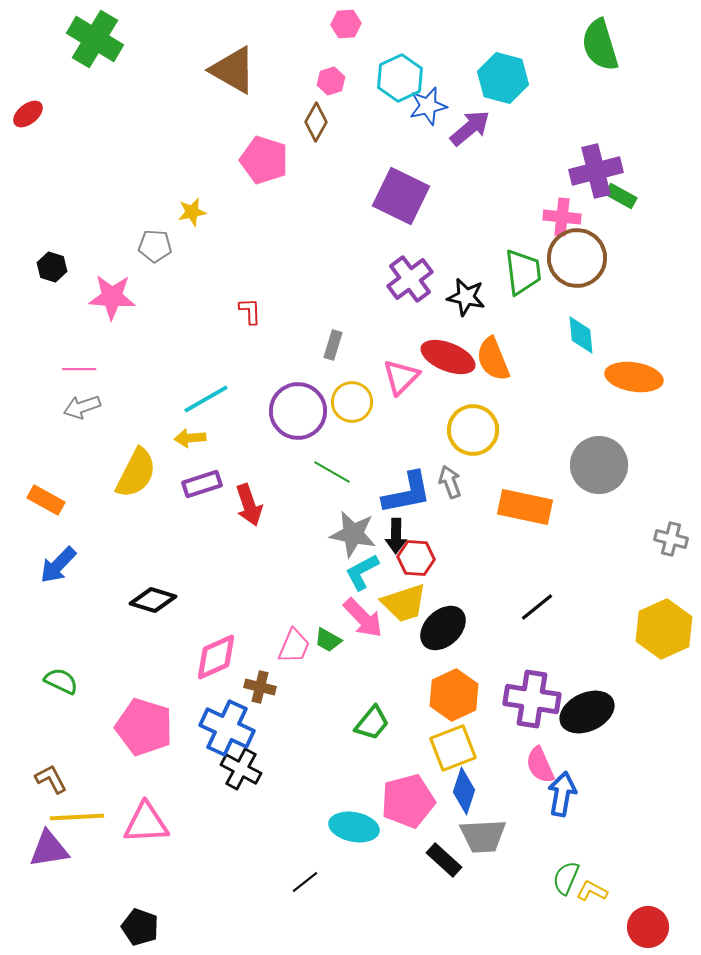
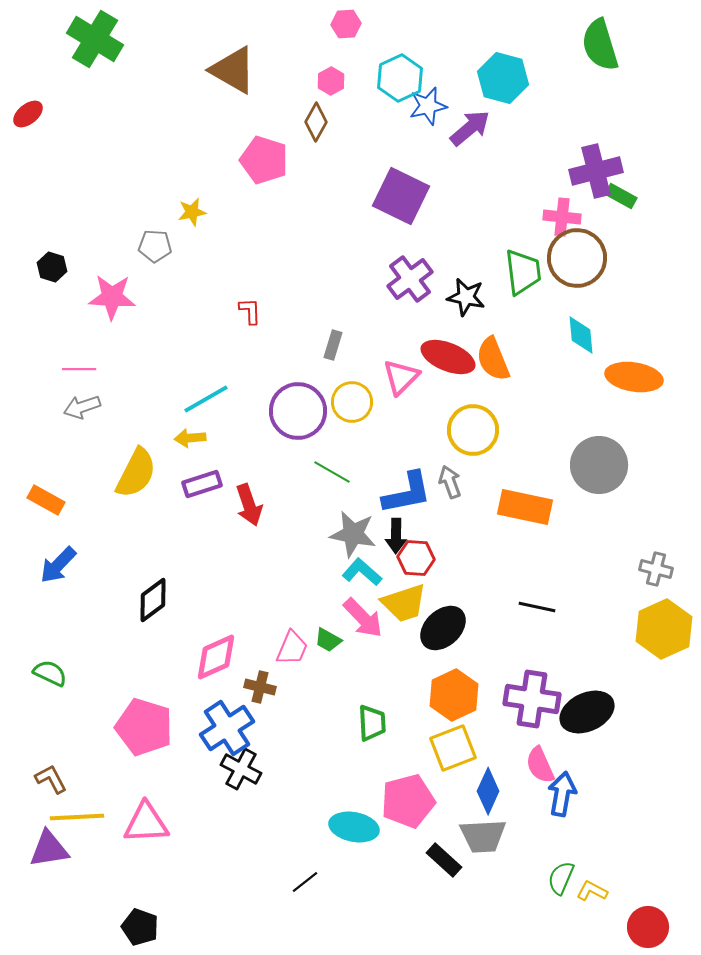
pink hexagon at (331, 81): rotated 12 degrees counterclockwise
gray cross at (671, 539): moved 15 px left, 30 px down
cyan L-shape at (362, 572): rotated 69 degrees clockwise
black diamond at (153, 600): rotated 54 degrees counterclockwise
black line at (537, 607): rotated 51 degrees clockwise
pink trapezoid at (294, 646): moved 2 px left, 2 px down
green semicircle at (61, 681): moved 11 px left, 8 px up
green trapezoid at (372, 723): rotated 42 degrees counterclockwise
blue cross at (227, 728): rotated 32 degrees clockwise
blue diamond at (464, 791): moved 24 px right; rotated 6 degrees clockwise
green semicircle at (566, 878): moved 5 px left
